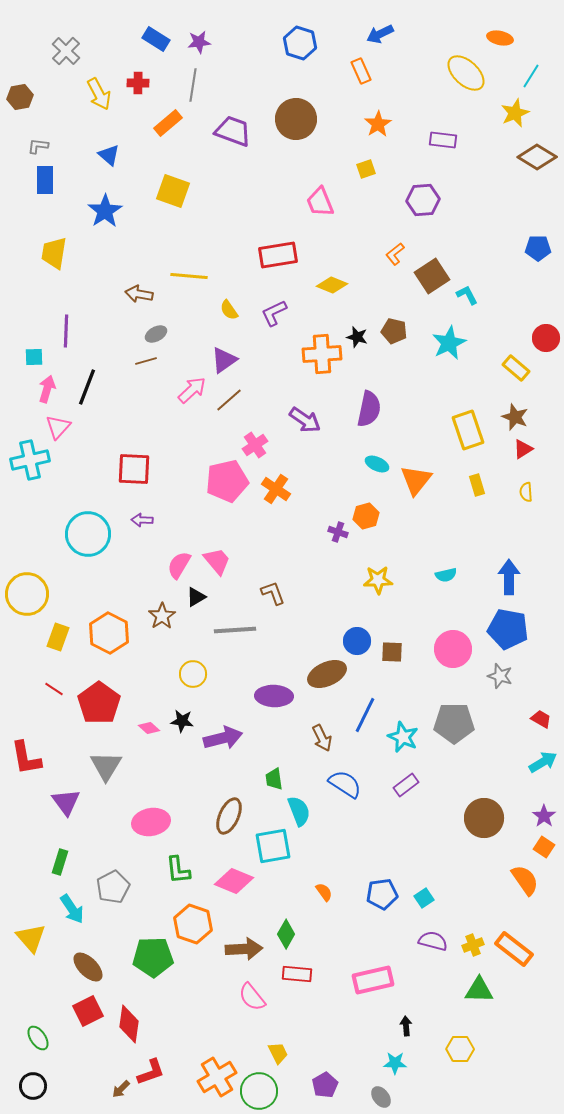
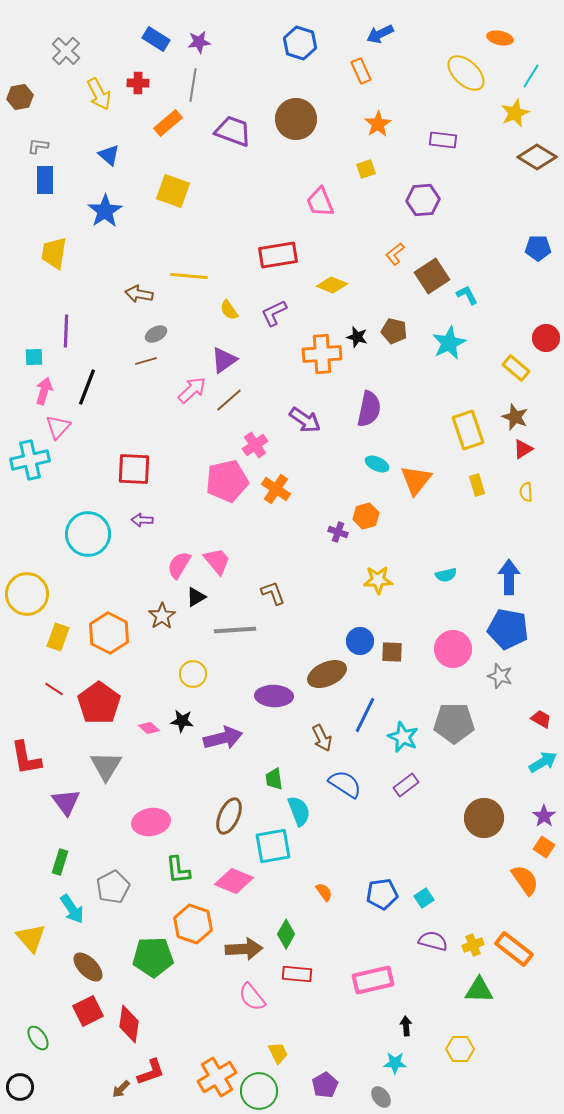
pink arrow at (47, 389): moved 3 px left, 2 px down
blue circle at (357, 641): moved 3 px right
black circle at (33, 1086): moved 13 px left, 1 px down
